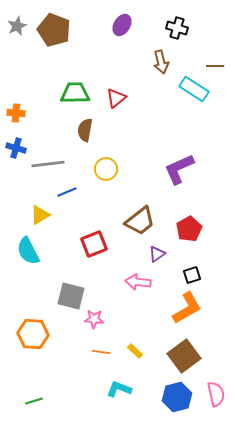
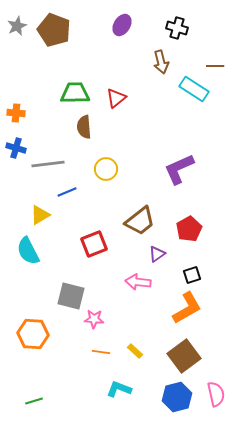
brown semicircle: moved 1 px left, 3 px up; rotated 15 degrees counterclockwise
